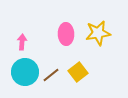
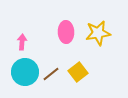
pink ellipse: moved 2 px up
brown line: moved 1 px up
